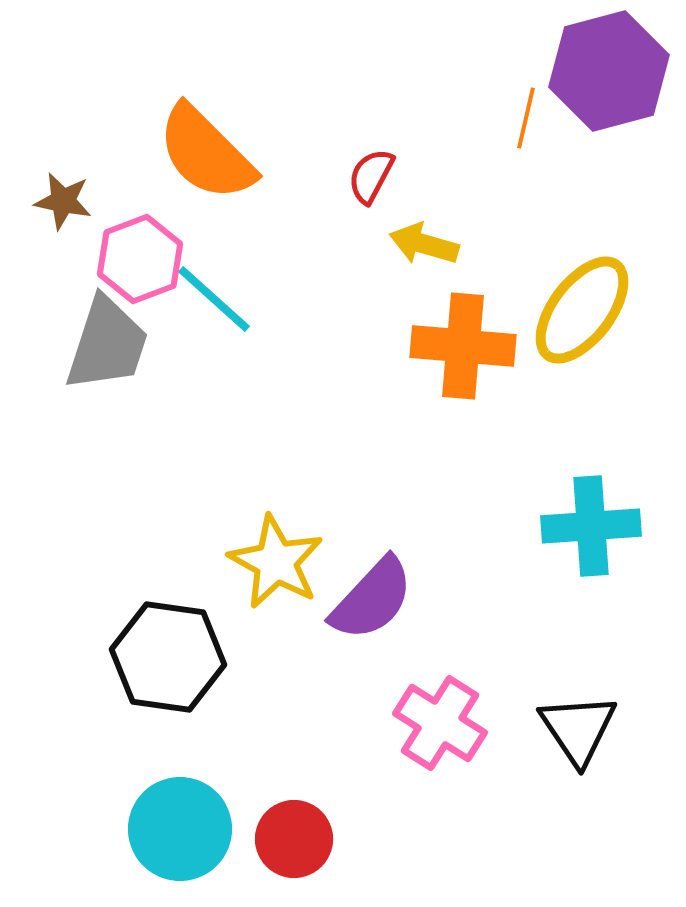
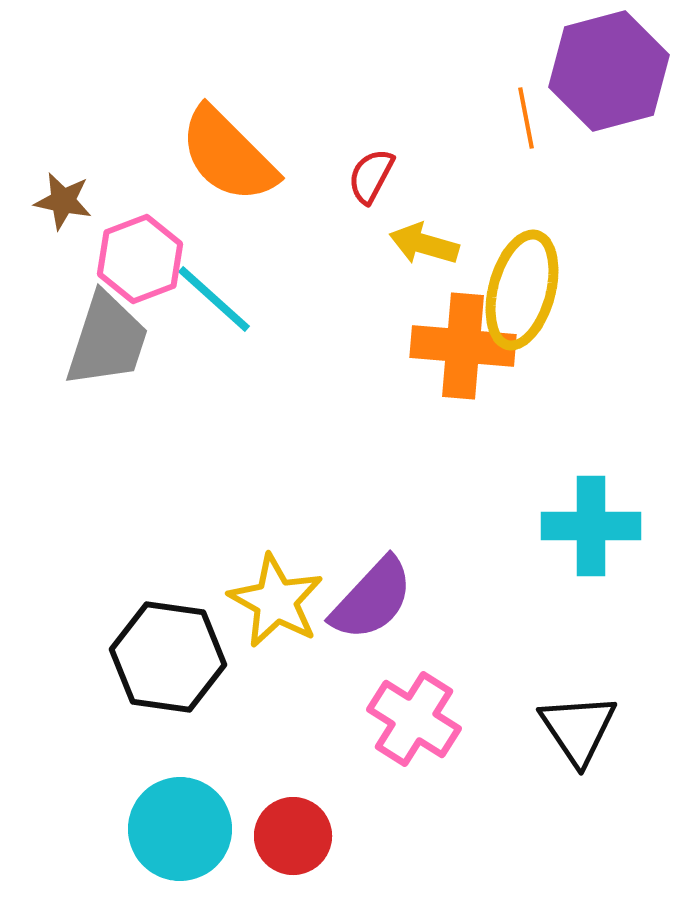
orange line: rotated 24 degrees counterclockwise
orange semicircle: moved 22 px right, 2 px down
yellow ellipse: moved 60 px left, 20 px up; rotated 22 degrees counterclockwise
gray trapezoid: moved 4 px up
cyan cross: rotated 4 degrees clockwise
yellow star: moved 39 px down
pink cross: moved 26 px left, 4 px up
red circle: moved 1 px left, 3 px up
